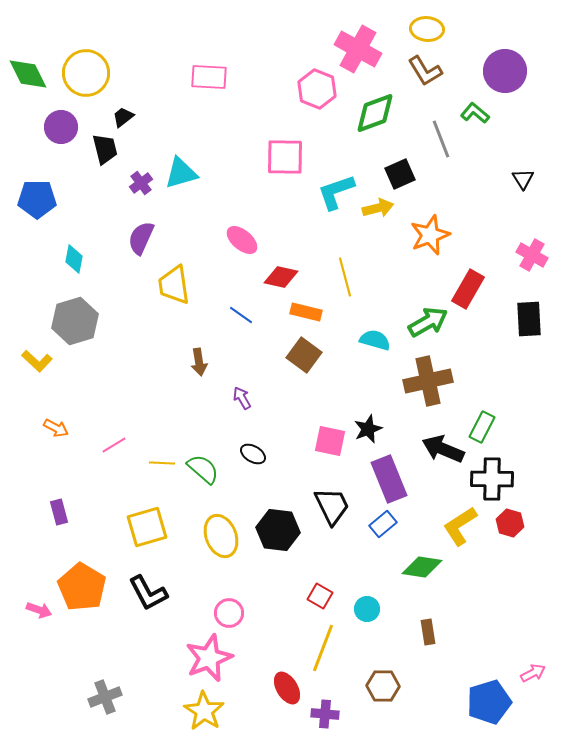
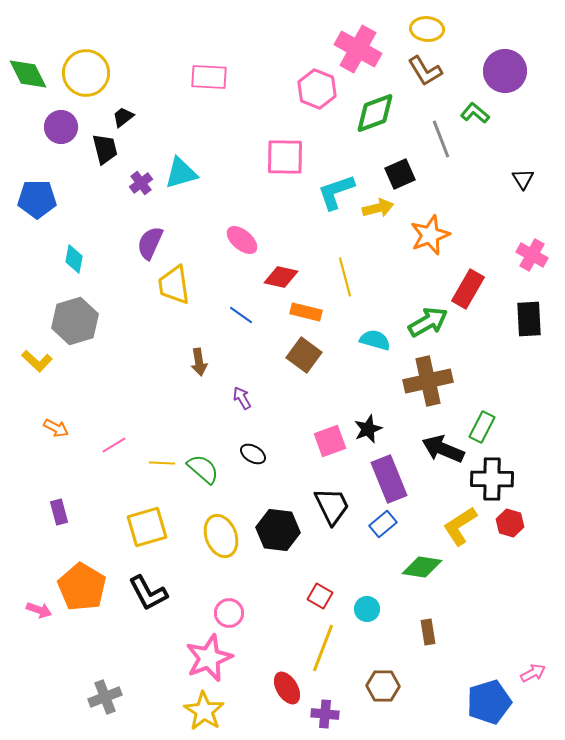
purple semicircle at (141, 238): moved 9 px right, 5 px down
pink square at (330, 441): rotated 32 degrees counterclockwise
